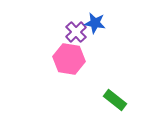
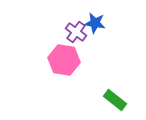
purple cross: rotated 10 degrees counterclockwise
pink hexagon: moved 5 px left, 1 px down
